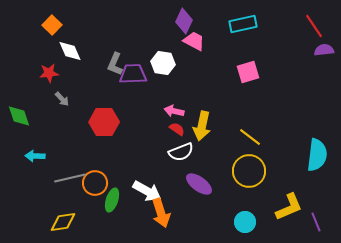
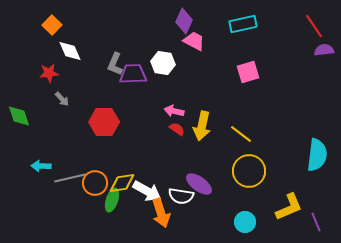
yellow line: moved 9 px left, 3 px up
white semicircle: moved 44 px down; rotated 30 degrees clockwise
cyan arrow: moved 6 px right, 10 px down
yellow diamond: moved 59 px right, 39 px up
